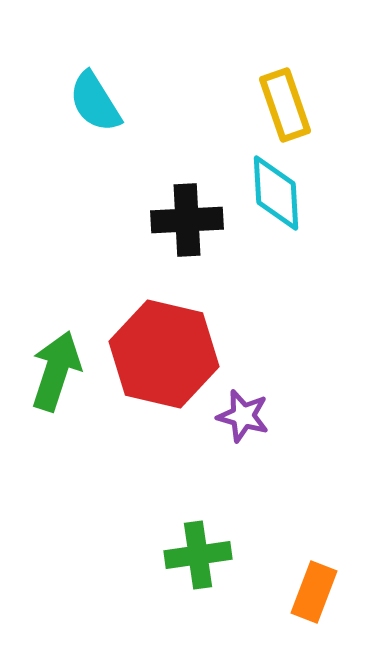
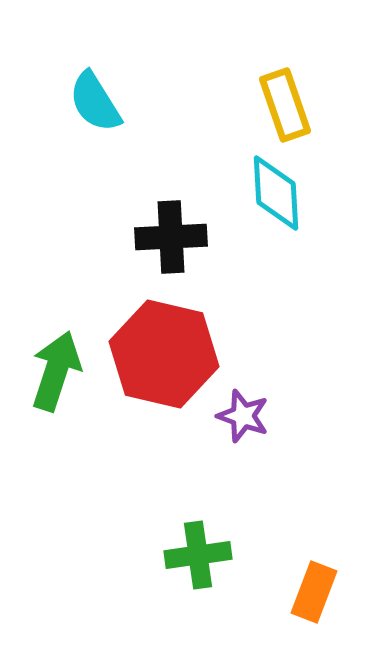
black cross: moved 16 px left, 17 px down
purple star: rotated 4 degrees clockwise
